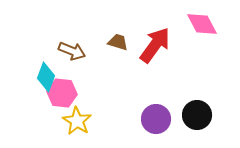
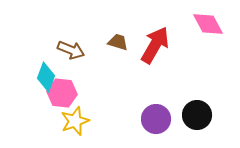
pink diamond: moved 6 px right
red arrow: rotated 6 degrees counterclockwise
brown arrow: moved 1 px left, 1 px up
yellow star: moved 2 px left; rotated 20 degrees clockwise
